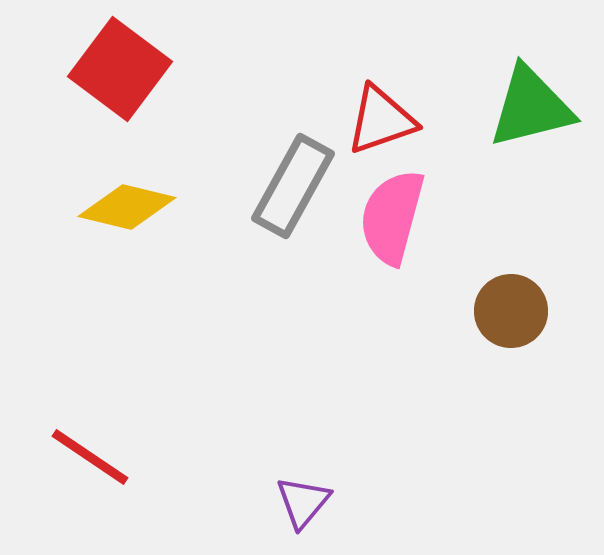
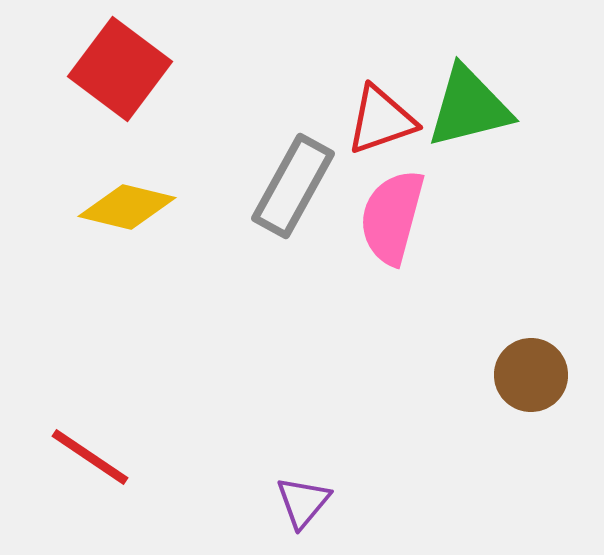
green triangle: moved 62 px left
brown circle: moved 20 px right, 64 px down
